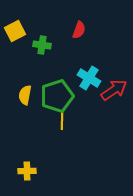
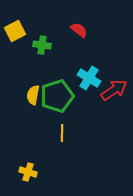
red semicircle: rotated 72 degrees counterclockwise
yellow semicircle: moved 8 px right
yellow line: moved 12 px down
yellow cross: moved 1 px right, 1 px down; rotated 18 degrees clockwise
